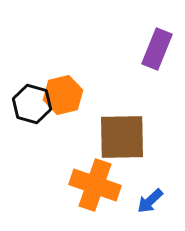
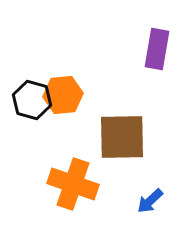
purple rectangle: rotated 12 degrees counterclockwise
orange hexagon: rotated 9 degrees clockwise
black hexagon: moved 4 px up
orange cross: moved 22 px left, 1 px up
